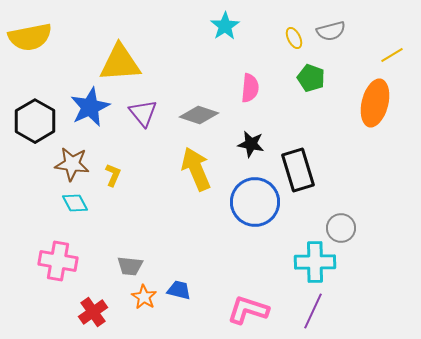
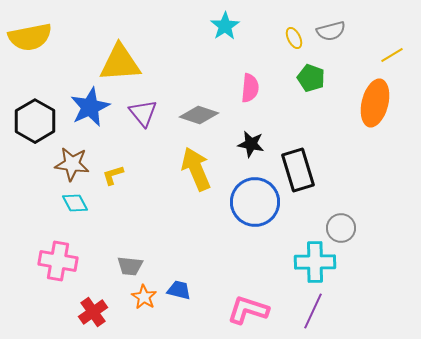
yellow L-shape: rotated 130 degrees counterclockwise
